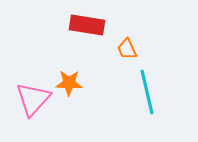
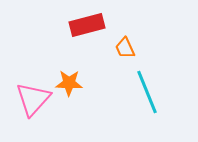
red rectangle: rotated 24 degrees counterclockwise
orange trapezoid: moved 2 px left, 1 px up
cyan line: rotated 9 degrees counterclockwise
